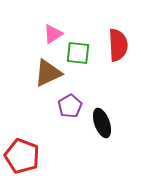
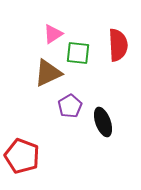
black ellipse: moved 1 px right, 1 px up
